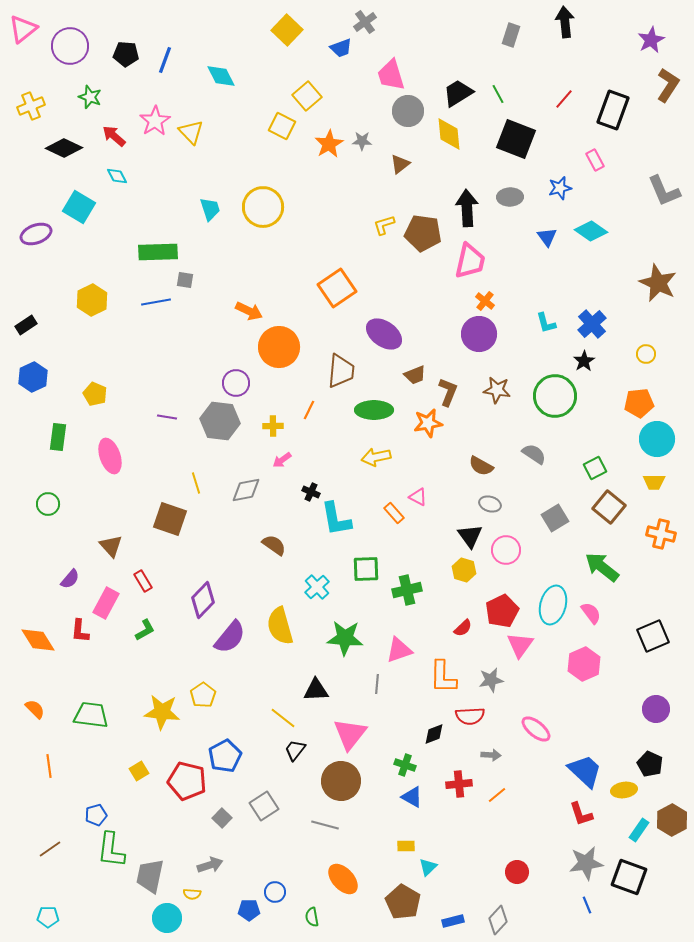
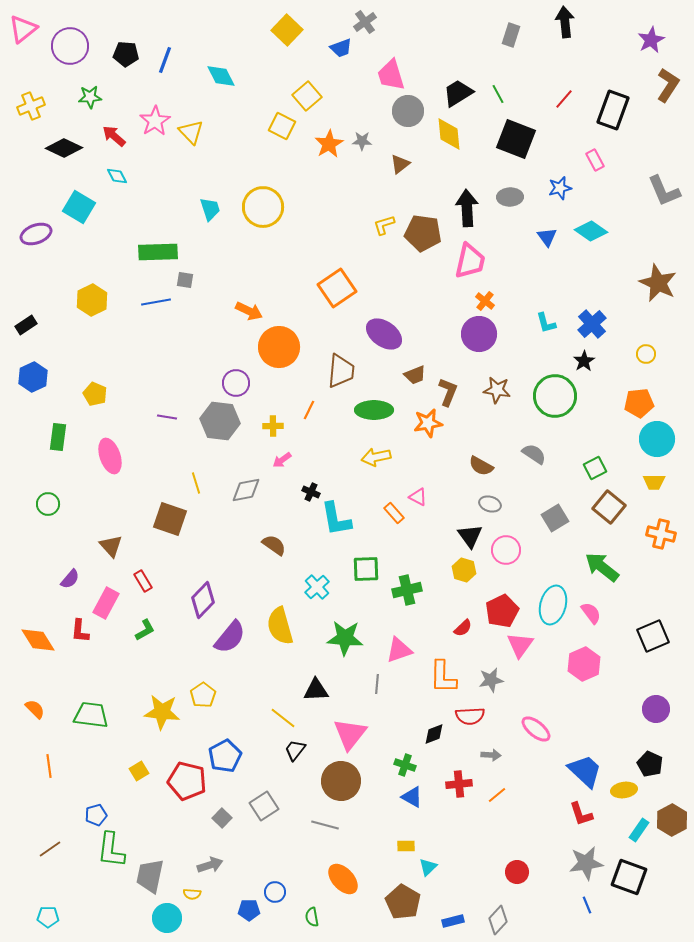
green star at (90, 97): rotated 25 degrees counterclockwise
